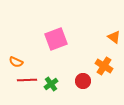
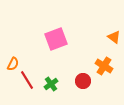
orange semicircle: moved 3 px left, 2 px down; rotated 88 degrees counterclockwise
red line: rotated 60 degrees clockwise
